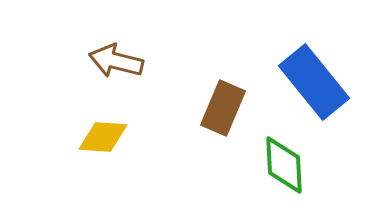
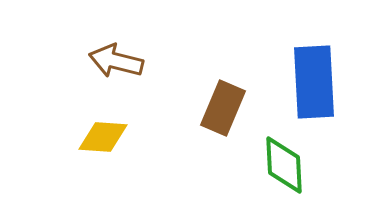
blue rectangle: rotated 36 degrees clockwise
